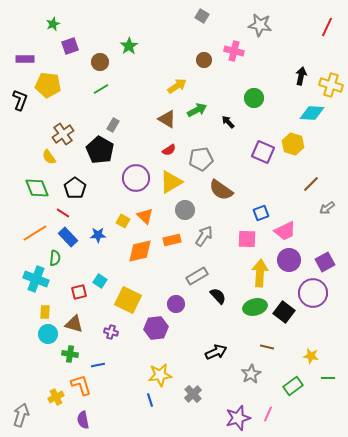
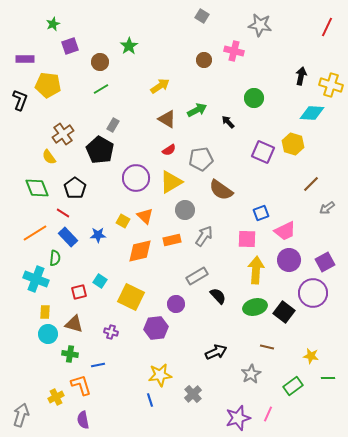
yellow arrow at (177, 86): moved 17 px left
yellow arrow at (260, 273): moved 4 px left, 3 px up
yellow square at (128, 300): moved 3 px right, 3 px up
